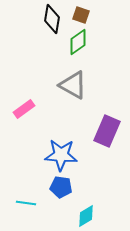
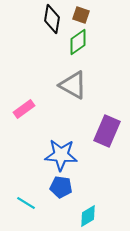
cyan line: rotated 24 degrees clockwise
cyan diamond: moved 2 px right
